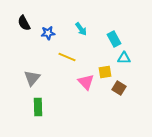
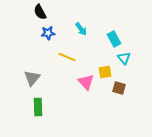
black semicircle: moved 16 px right, 11 px up
cyan triangle: rotated 48 degrees clockwise
brown square: rotated 16 degrees counterclockwise
